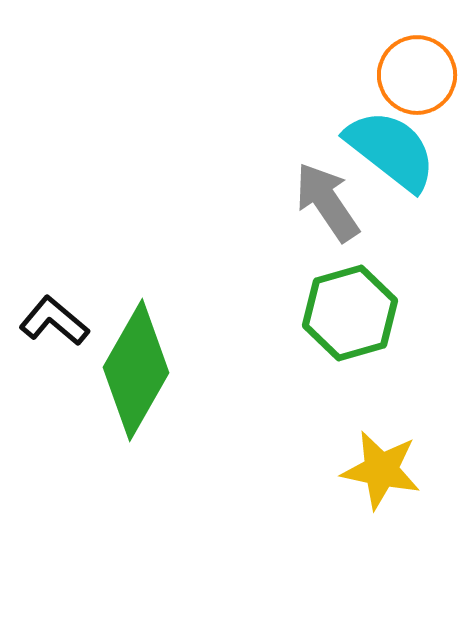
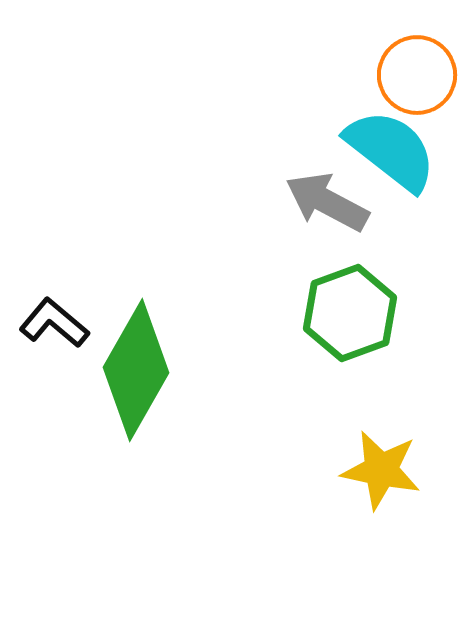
gray arrow: rotated 28 degrees counterclockwise
green hexagon: rotated 4 degrees counterclockwise
black L-shape: moved 2 px down
